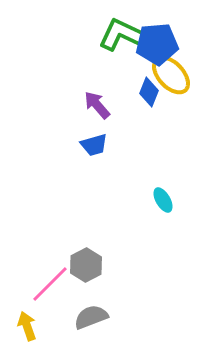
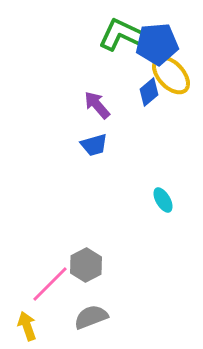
blue diamond: rotated 28 degrees clockwise
